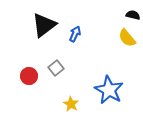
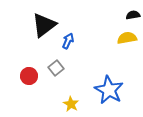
black semicircle: rotated 24 degrees counterclockwise
blue arrow: moved 7 px left, 7 px down
yellow semicircle: rotated 120 degrees clockwise
